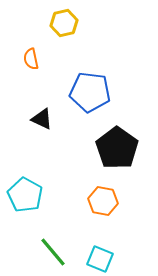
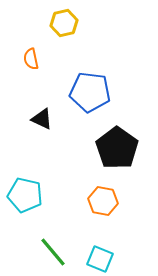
cyan pentagon: rotated 16 degrees counterclockwise
